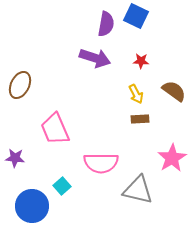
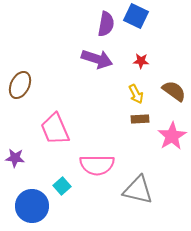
purple arrow: moved 2 px right, 1 px down
pink star: moved 22 px up
pink semicircle: moved 4 px left, 2 px down
